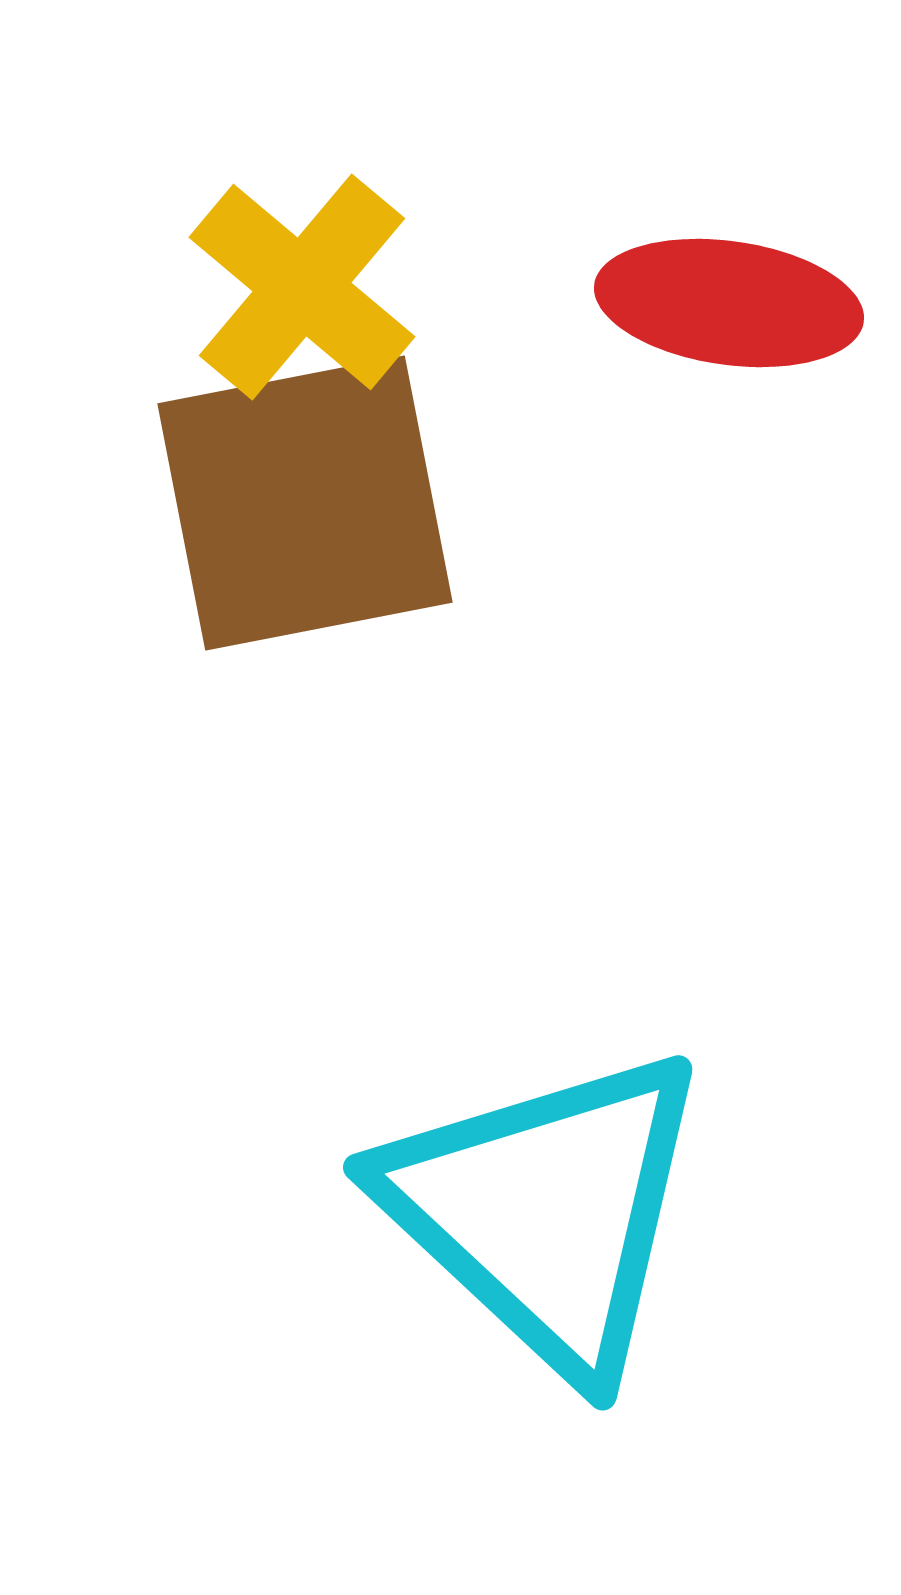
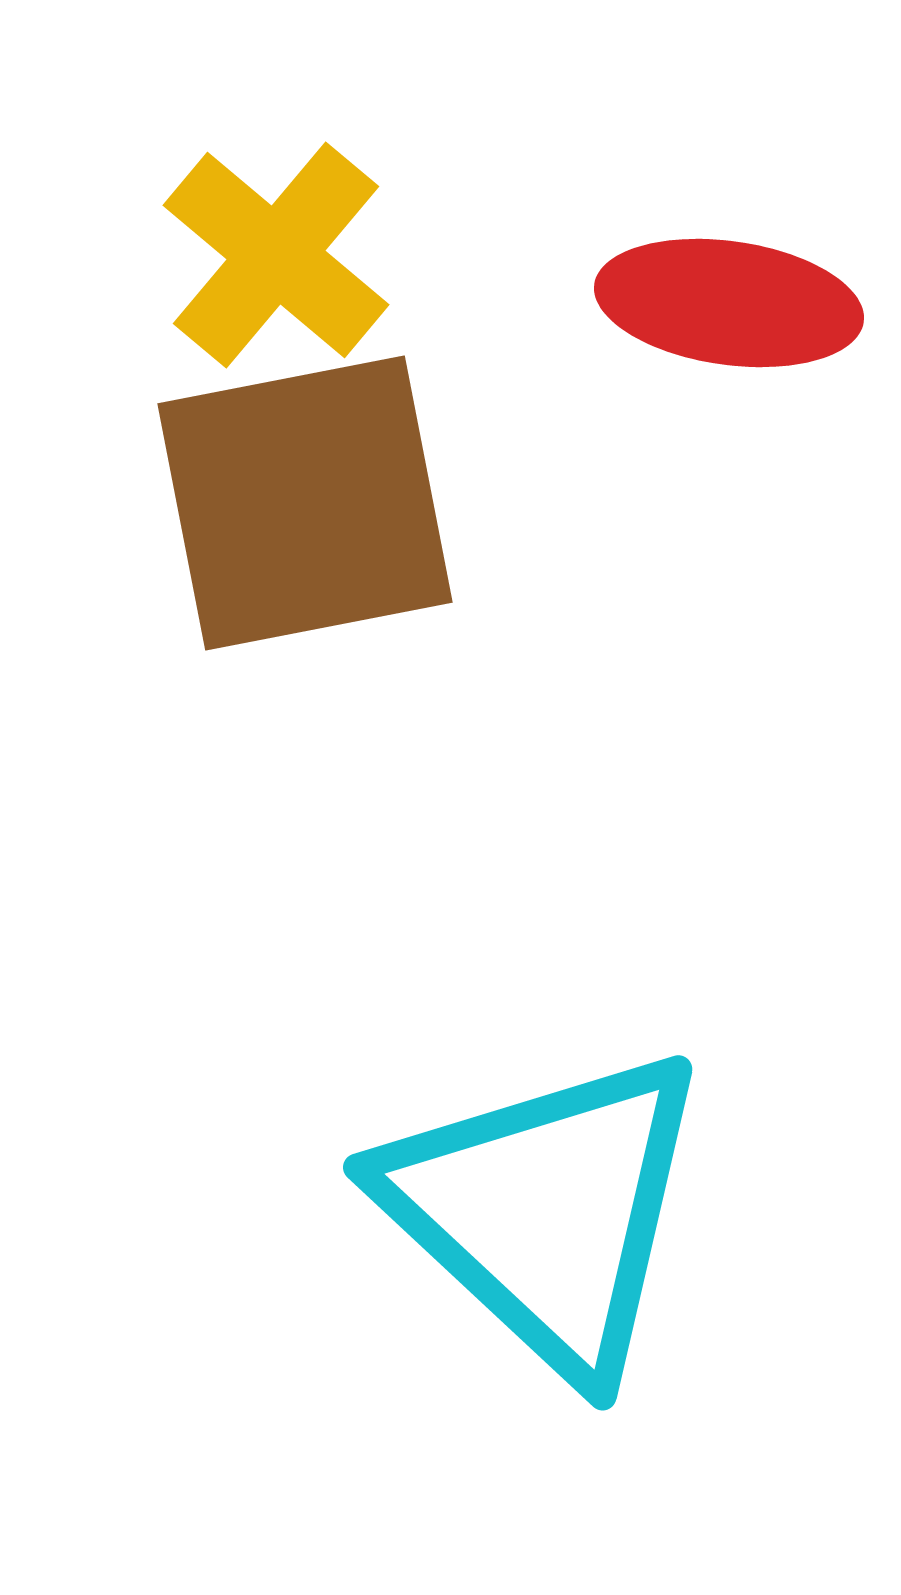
yellow cross: moved 26 px left, 32 px up
